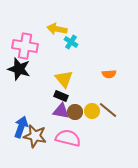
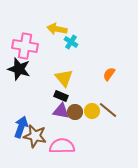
orange semicircle: rotated 128 degrees clockwise
yellow triangle: moved 1 px up
pink semicircle: moved 6 px left, 8 px down; rotated 15 degrees counterclockwise
